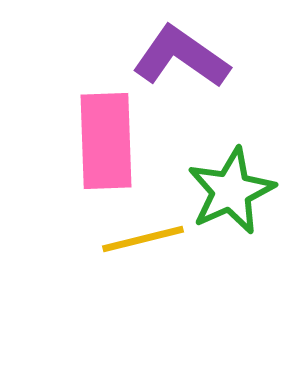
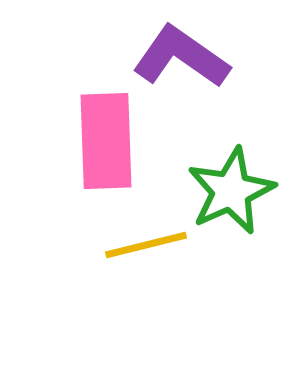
yellow line: moved 3 px right, 6 px down
